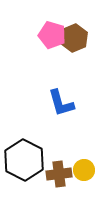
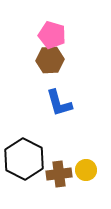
brown hexagon: moved 24 px left, 22 px down; rotated 20 degrees clockwise
blue L-shape: moved 2 px left
black hexagon: moved 1 px up
yellow circle: moved 2 px right
